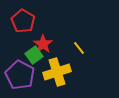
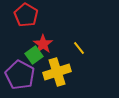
red pentagon: moved 3 px right, 6 px up
